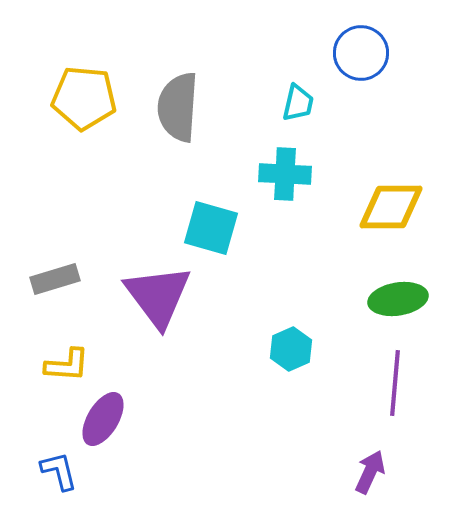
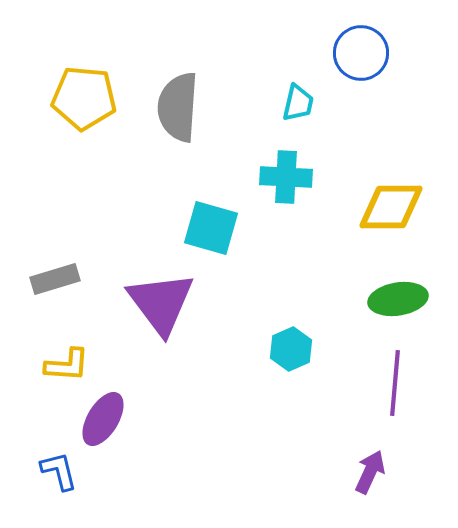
cyan cross: moved 1 px right, 3 px down
purple triangle: moved 3 px right, 7 px down
